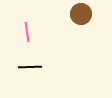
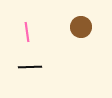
brown circle: moved 13 px down
